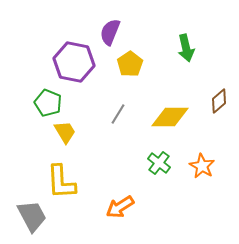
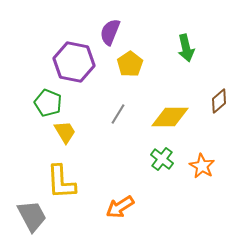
green cross: moved 3 px right, 4 px up
